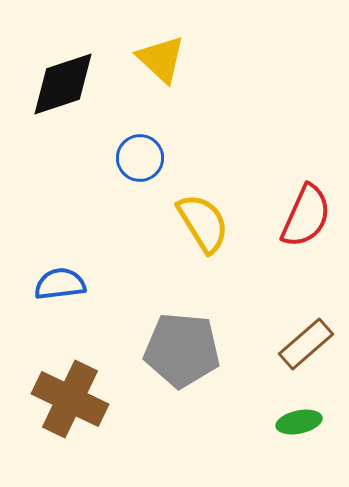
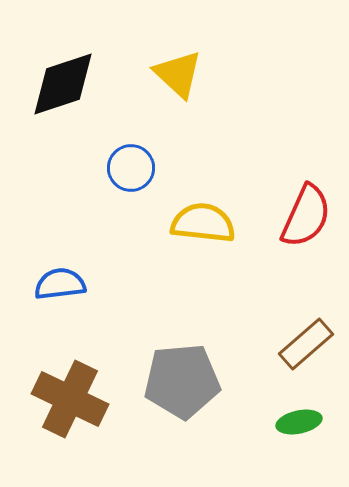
yellow triangle: moved 17 px right, 15 px down
blue circle: moved 9 px left, 10 px down
yellow semicircle: rotated 52 degrees counterclockwise
gray pentagon: moved 31 px down; rotated 10 degrees counterclockwise
